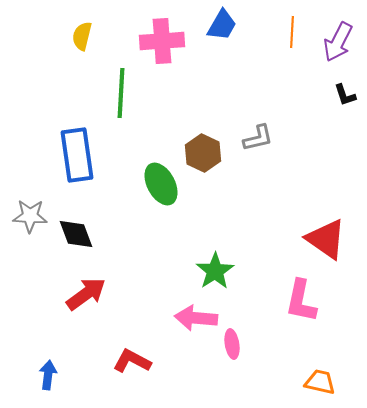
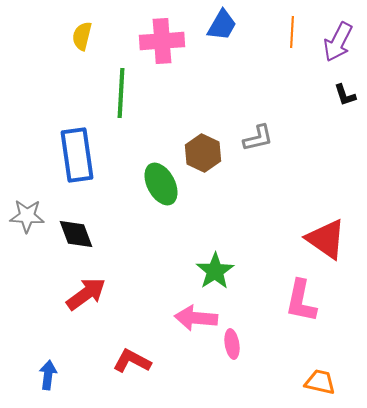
gray star: moved 3 px left
